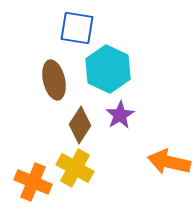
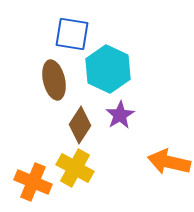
blue square: moved 5 px left, 6 px down
